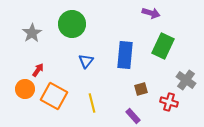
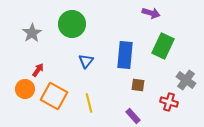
brown square: moved 3 px left, 4 px up; rotated 24 degrees clockwise
yellow line: moved 3 px left
